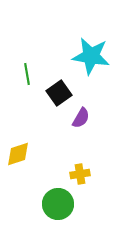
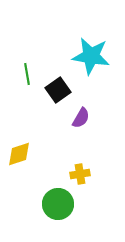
black square: moved 1 px left, 3 px up
yellow diamond: moved 1 px right
